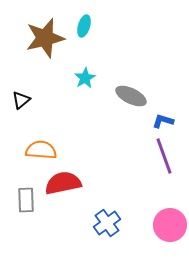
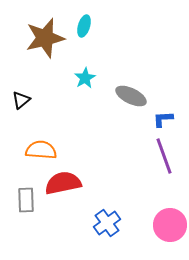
blue L-shape: moved 2 px up; rotated 20 degrees counterclockwise
